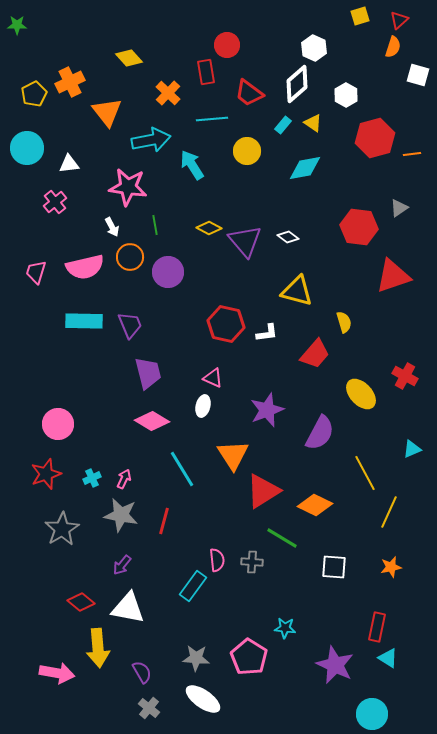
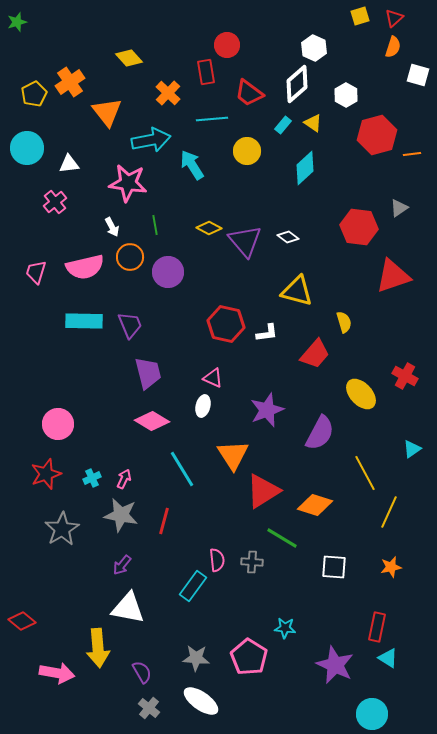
red triangle at (399, 20): moved 5 px left, 2 px up
green star at (17, 25): moved 3 px up; rotated 18 degrees counterclockwise
orange cross at (70, 82): rotated 8 degrees counterclockwise
red hexagon at (375, 138): moved 2 px right, 3 px up
cyan diamond at (305, 168): rotated 32 degrees counterclockwise
pink star at (128, 187): moved 4 px up
cyan triangle at (412, 449): rotated 12 degrees counterclockwise
orange diamond at (315, 505): rotated 8 degrees counterclockwise
red diamond at (81, 602): moved 59 px left, 19 px down
white ellipse at (203, 699): moved 2 px left, 2 px down
